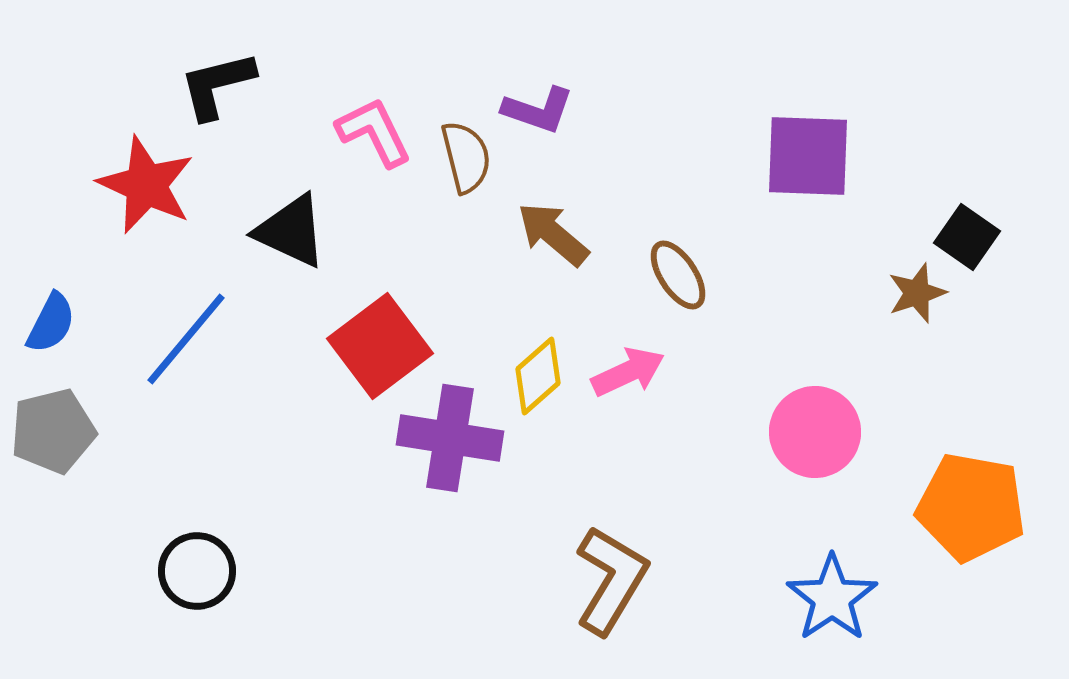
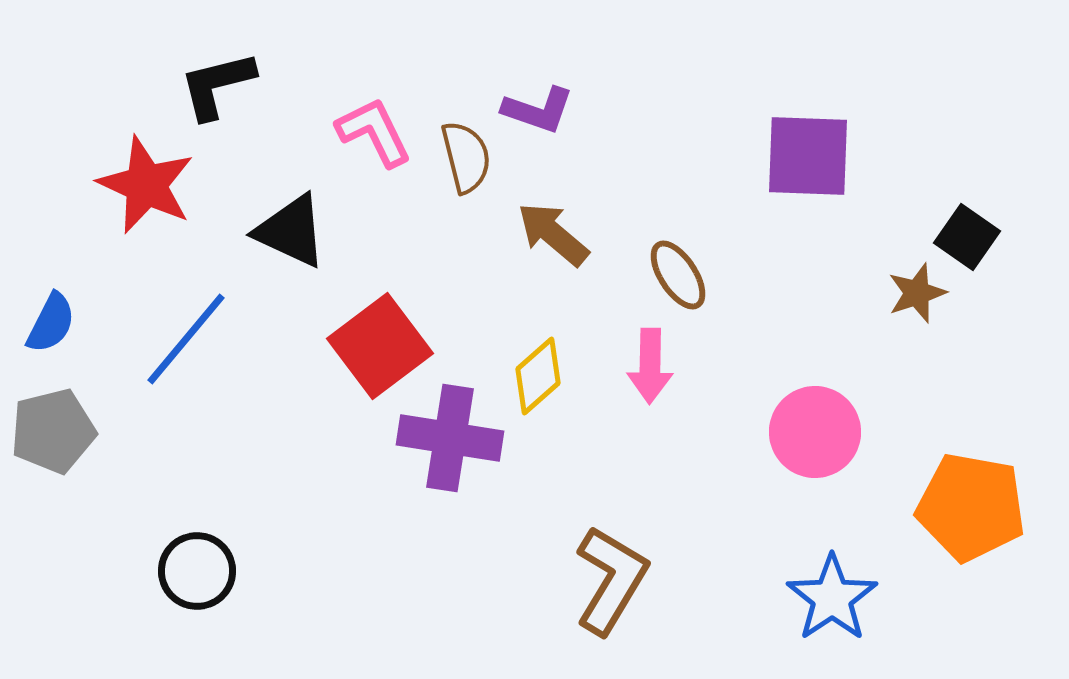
pink arrow: moved 22 px right, 6 px up; rotated 116 degrees clockwise
